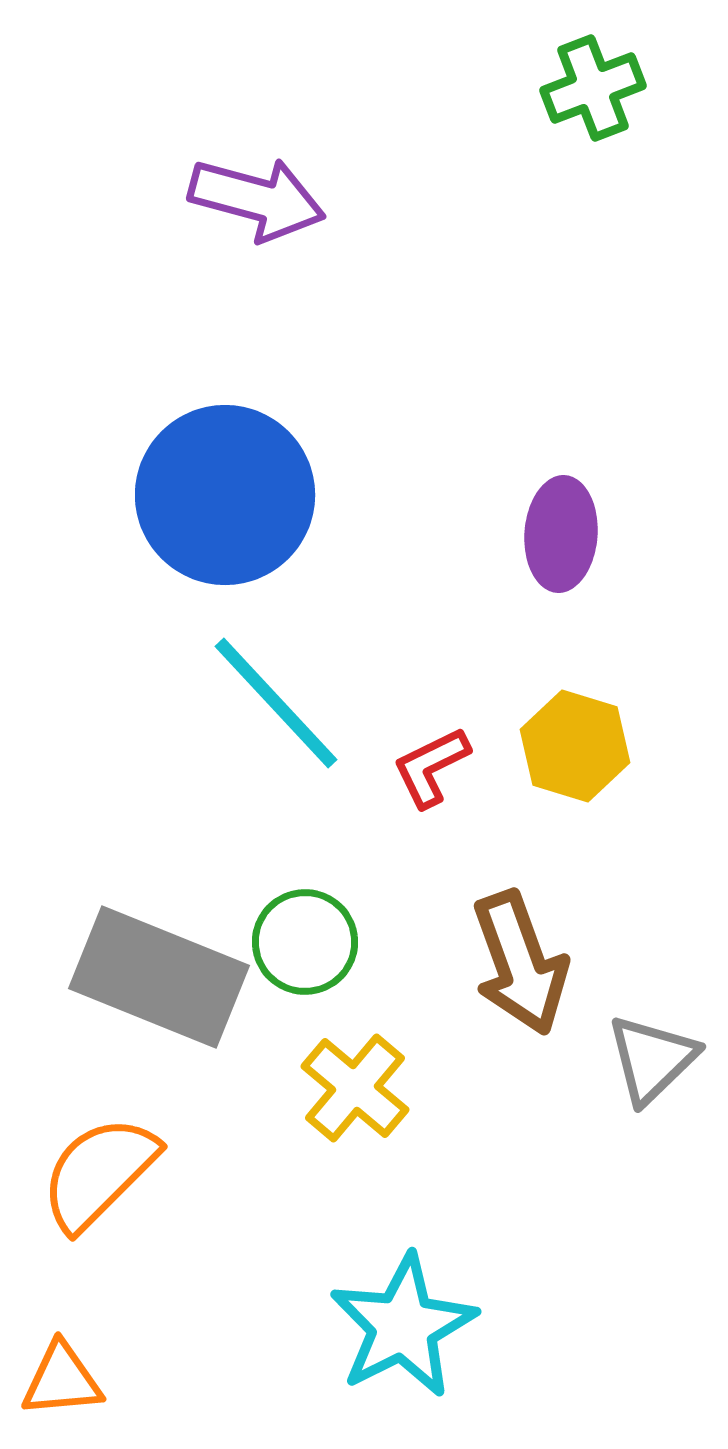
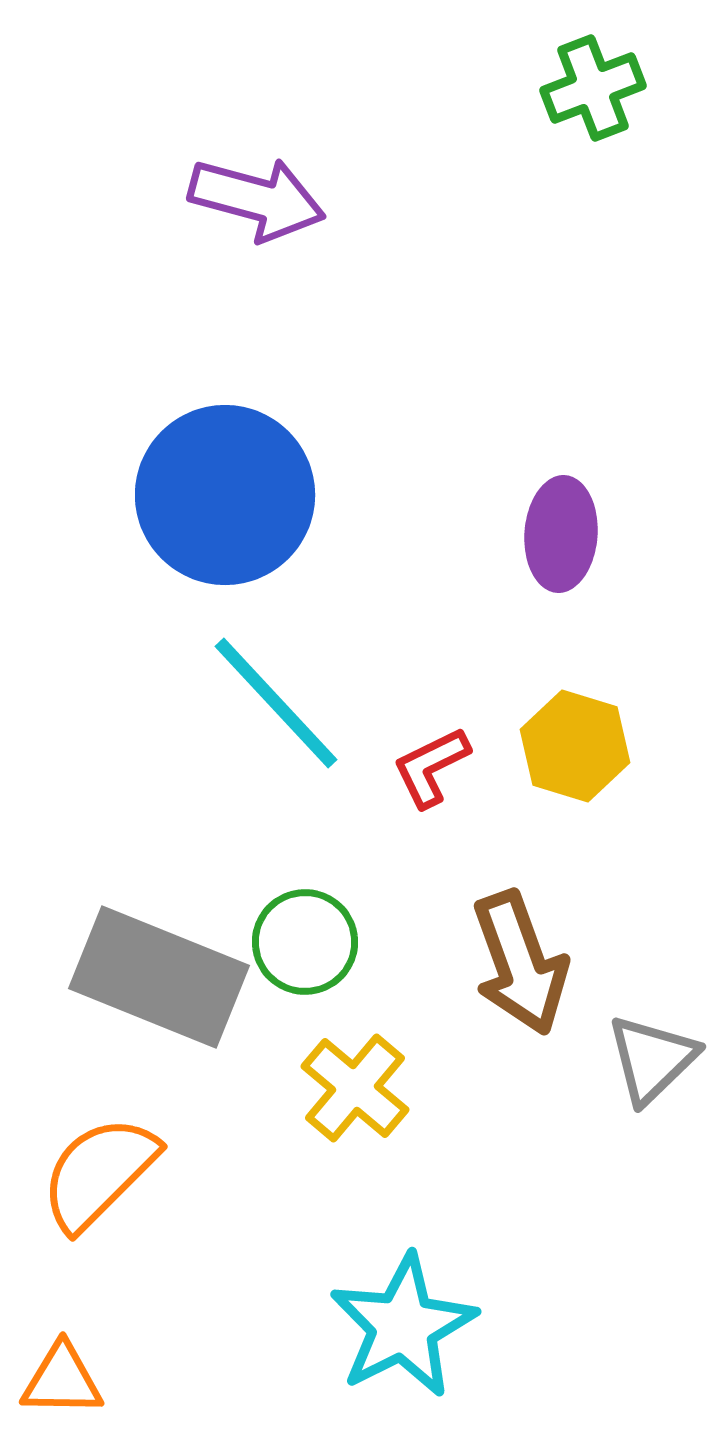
orange triangle: rotated 6 degrees clockwise
